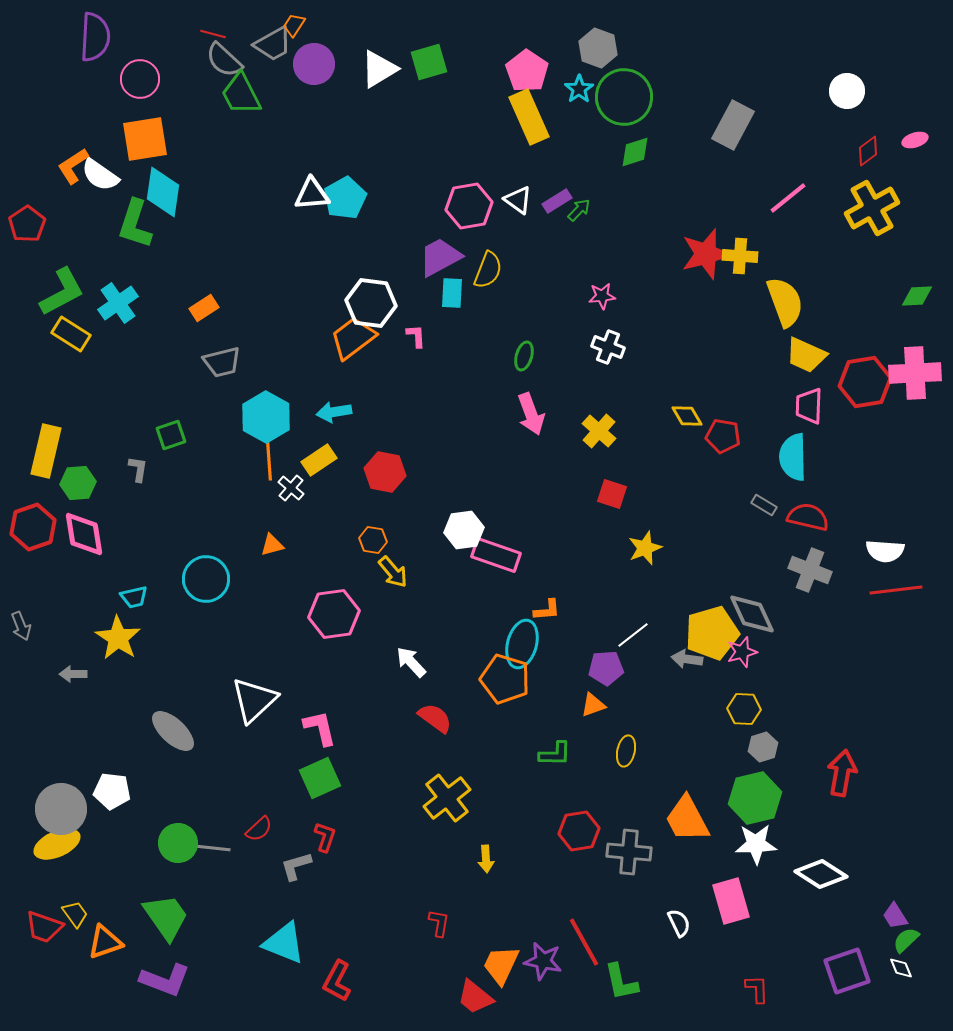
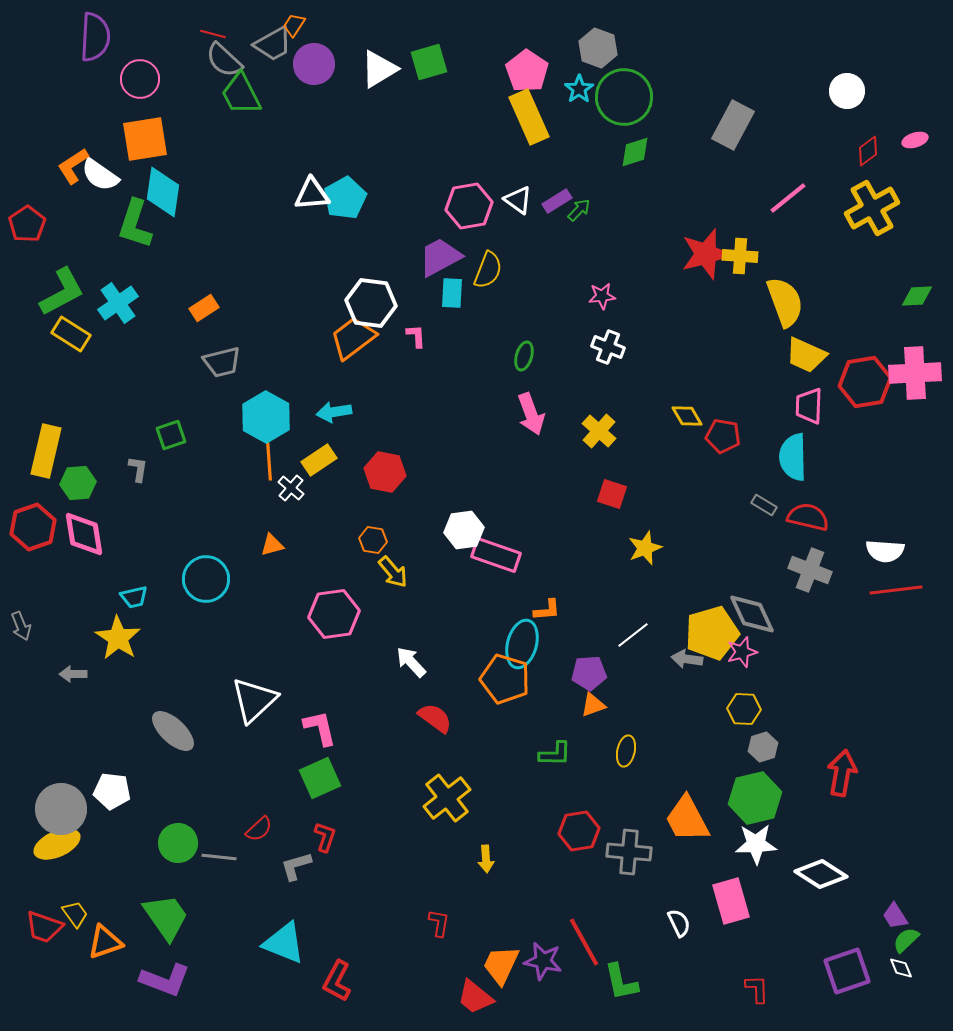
purple pentagon at (606, 668): moved 17 px left, 5 px down
gray line at (213, 848): moved 6 px right, 9 px down
